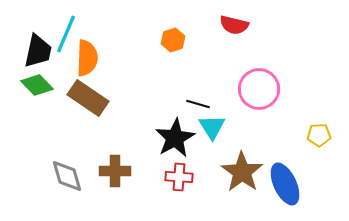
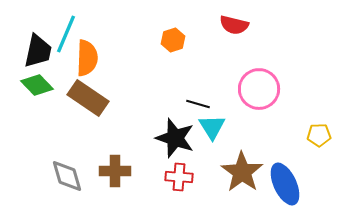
black star: rotated 24 degrees counterclockwise
